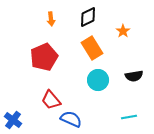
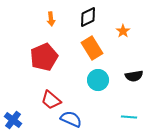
red trapezoid: rotated 10 degrees counterclockwise
cyan line: rotated 14 degrees clockwise
